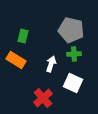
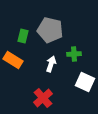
gray pentagon: moved 21 px left
orange rectangle: moved 3 px left
white square: moved 12 px right, 1 px up
